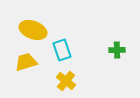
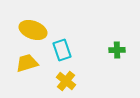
yellow trapezoid: moved 1 px right, 1 px down
